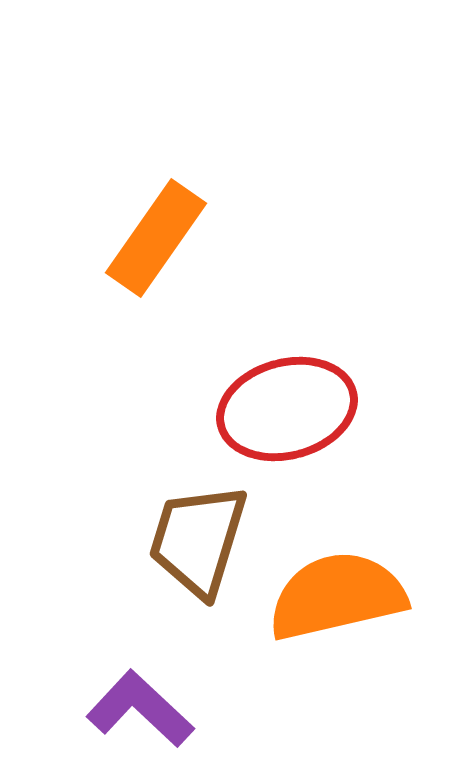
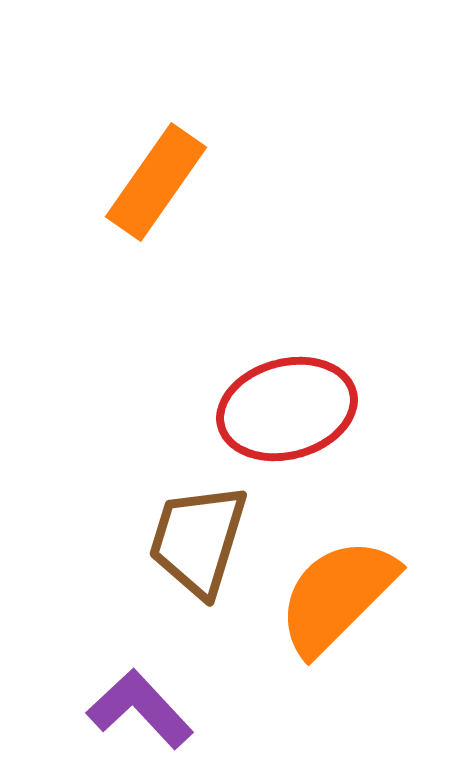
orange rectangle: moved 56 px up
orange semicircle: rotated 32 degrees counterclockwise
purple L-shape: rotated 4 degrees clockwise
